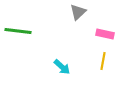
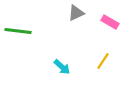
gray triangle: moved 2 px left, 1 px down; rotated 18 degrees clockwise
pink rectangle: moved 5 px right, 12 px up; rotated 18 degrees clockwise
yellow line: rotated 24 degrees clockwise
